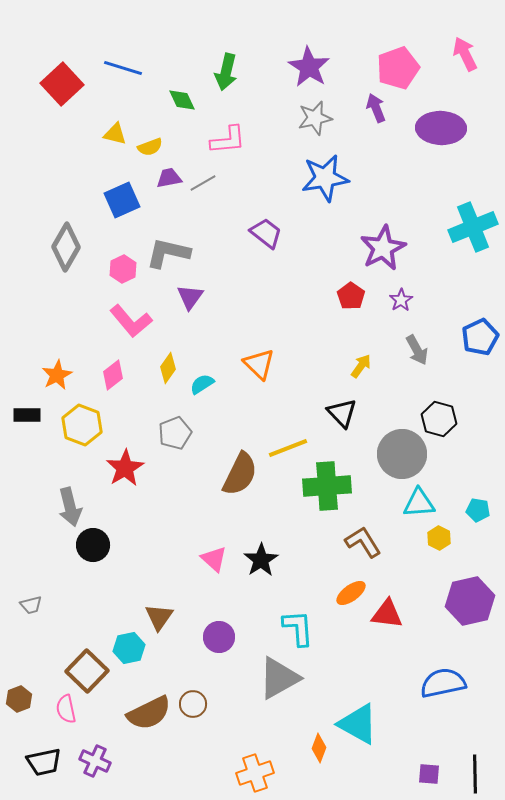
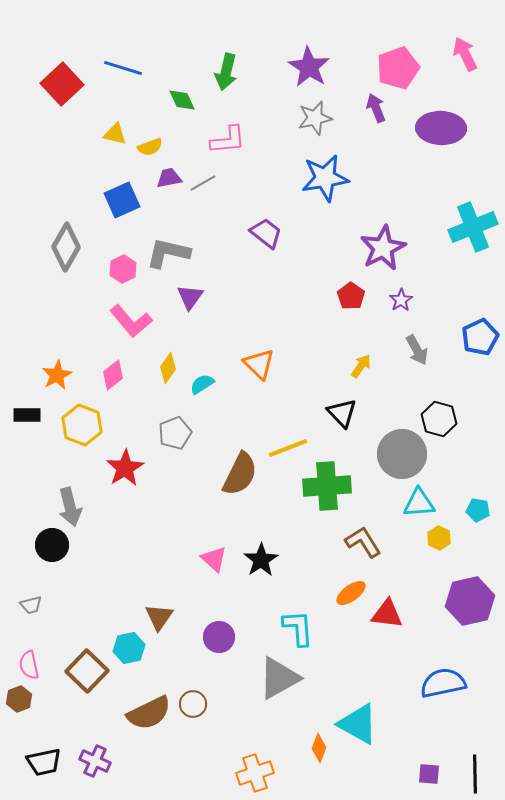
black circle at (93, 545): moved 41 px left
pink semicircle at (66, 709): moved 37 px left, 44 px up
